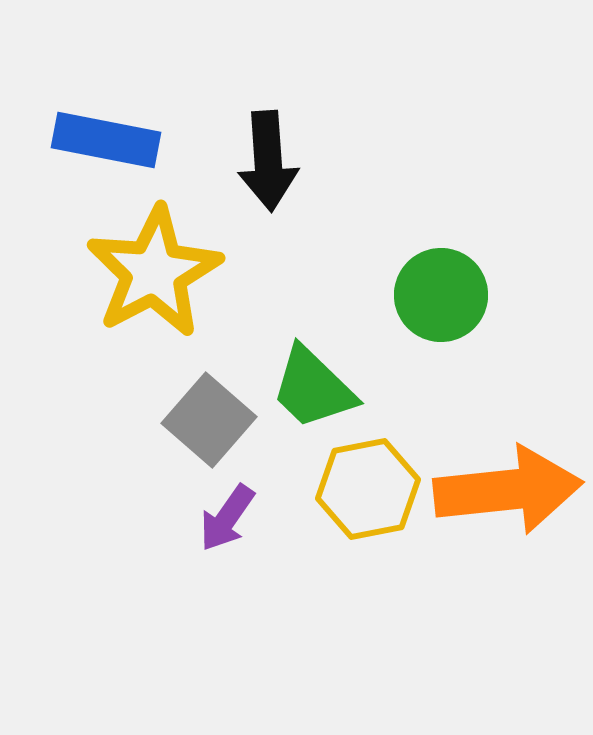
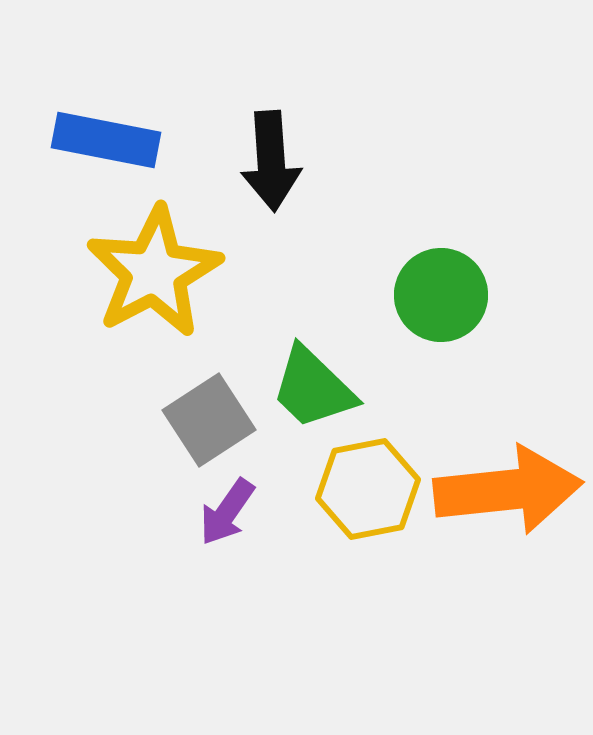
black arrow: moved 3 px right
gray square: rotated 16 degrees clockwise
purple arrow: moved 6 px up
